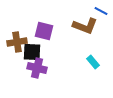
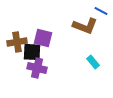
purple square: moved 1 px left, 7 px down
